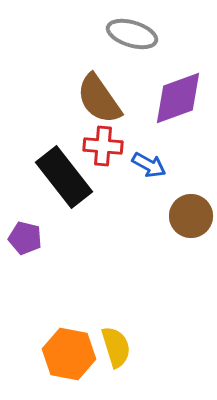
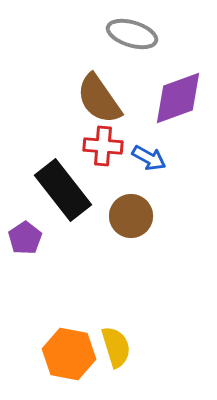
blue arrow: moved 7 px up
black rectangle: moved 1 px left, 13 px down
brown circle: moved 60 px left
purple pentagon: rotated 24 degrees clockwise
